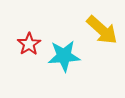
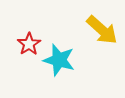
cyan star: moved 5 px left, 4 px down; rotated 20 degrees clockwise
